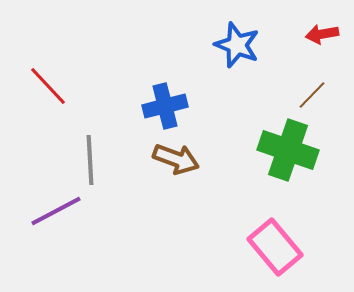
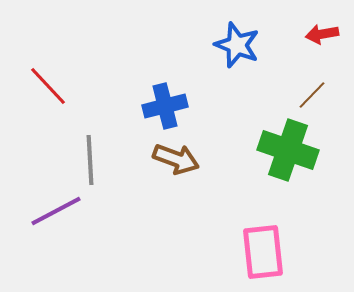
pink rectangle: moved 12 px left, 5 px down; rotated 34 degrees clockwise
